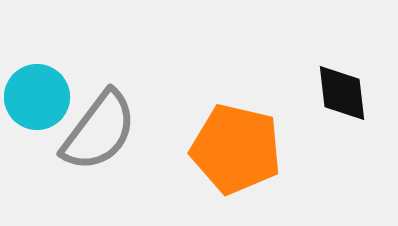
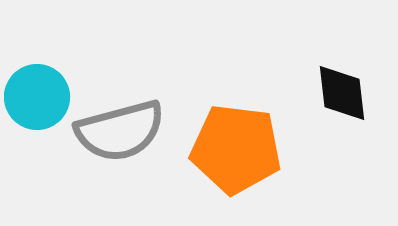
gray semicircle: moved 21 px right; rotated 38 degrees clockwise
orange pentagon: rotated 6 degrees counterclockwise
